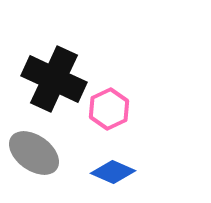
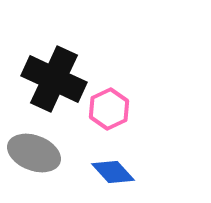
gray ellipse: rotated 15 degrees counterclockwise
blue diamond: rotated 24 degrees clockwise
